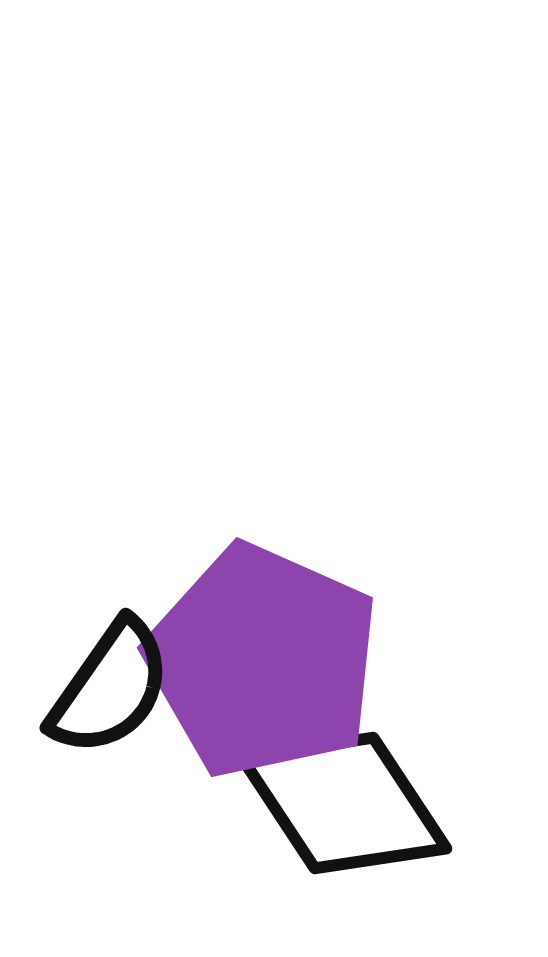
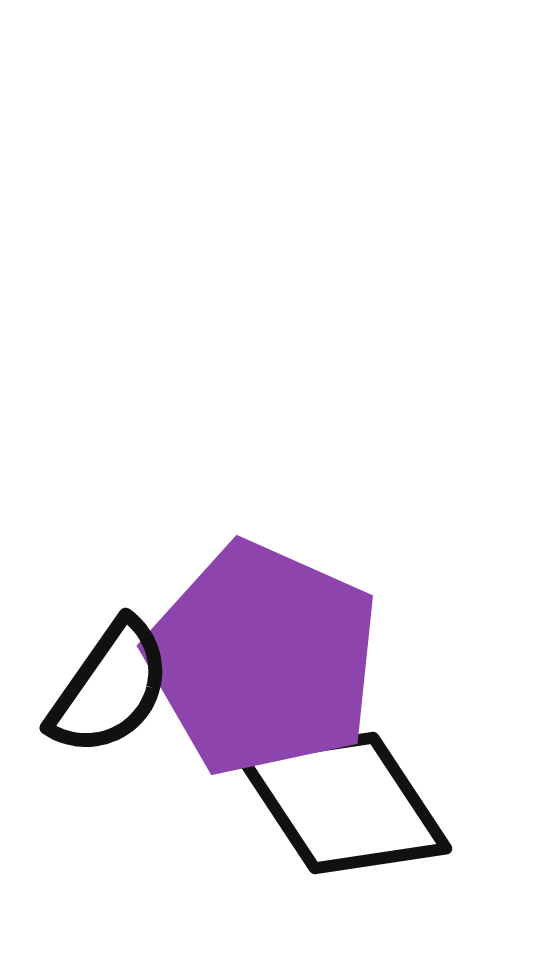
purple pentagon: moved 2 px up
